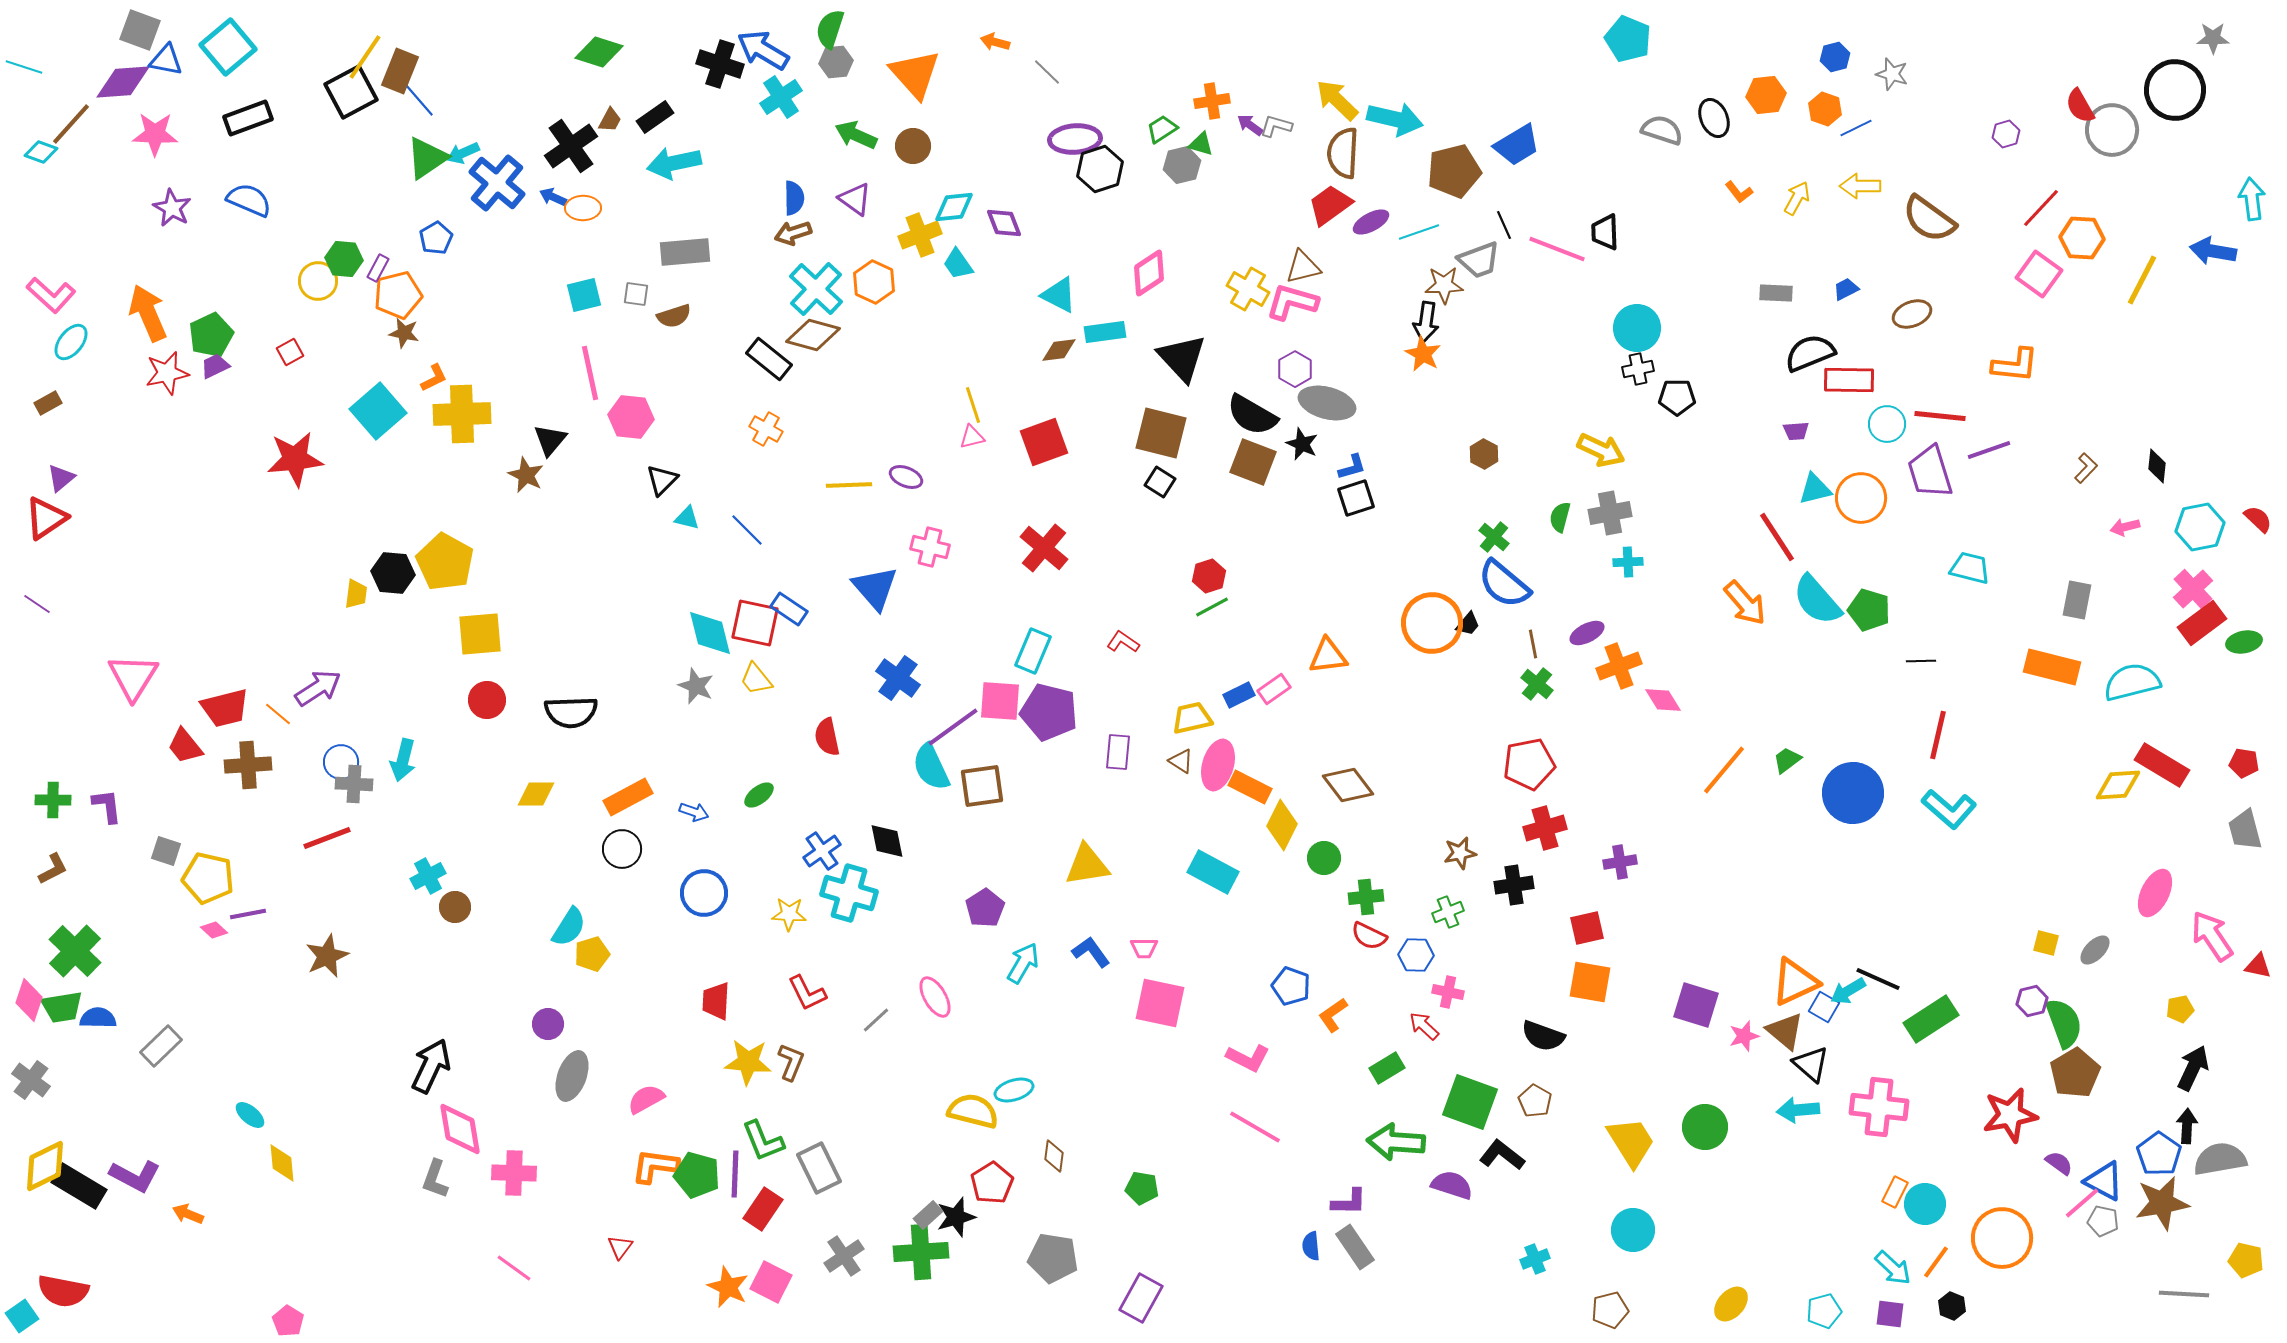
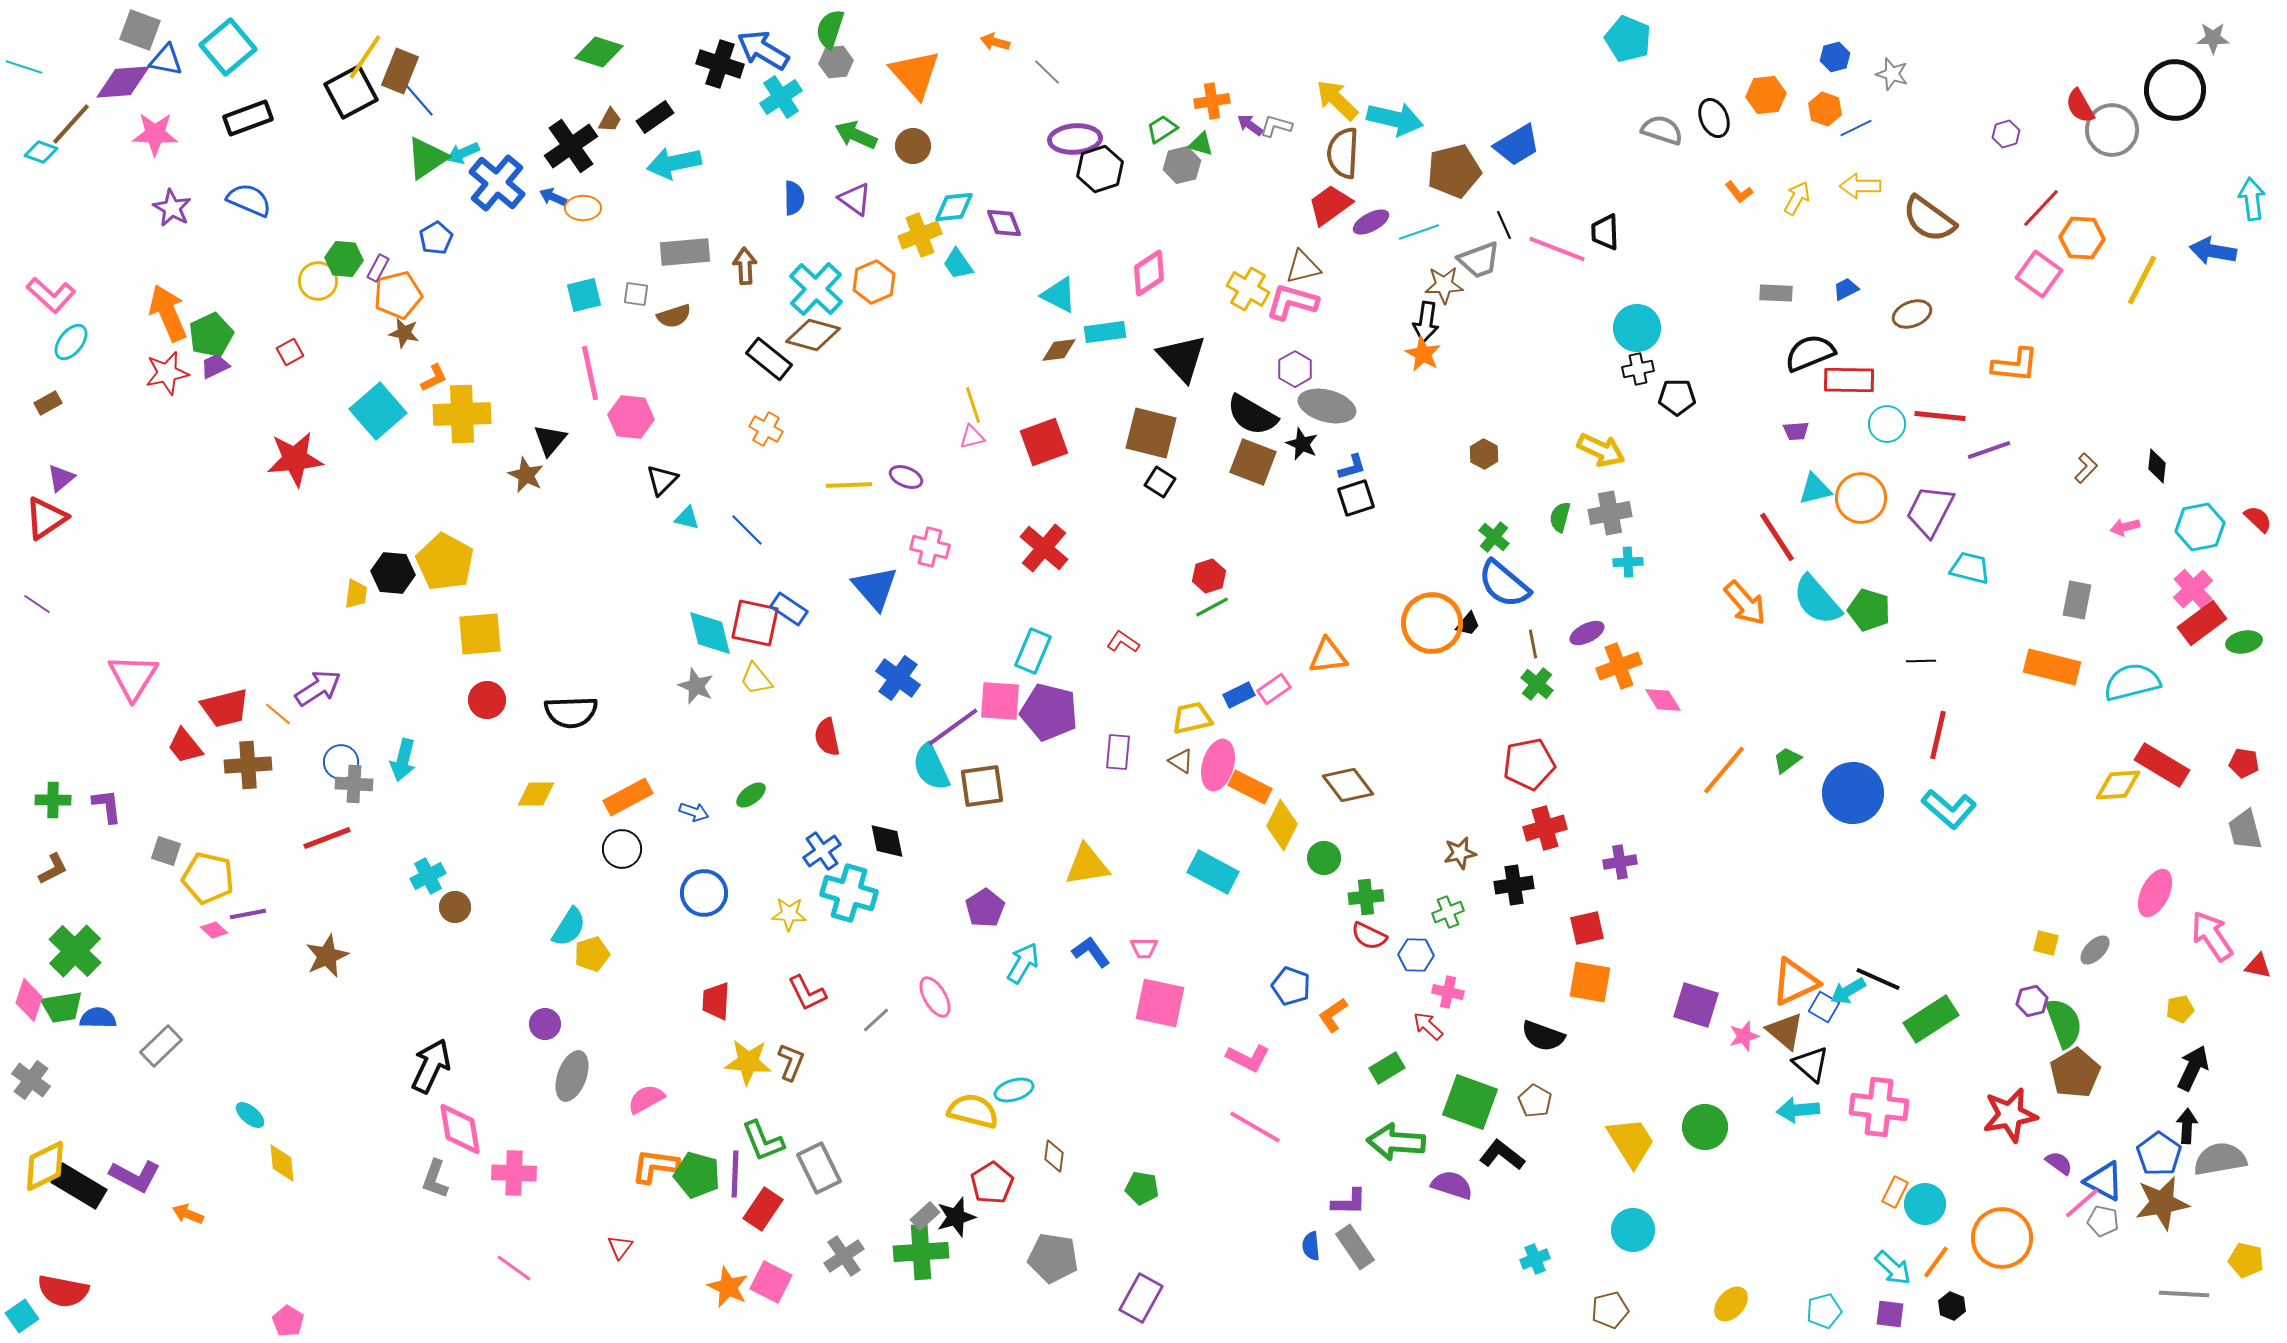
brown arrow at (793, 233): moved 48 px left, 33 px down; rotated 105 degrees clockwise
orange hexagon at (874, 282): rotated 12 degrees clockwise
orange arrow at (148, 313): moved 20 px right
gray ellipse at (1327, 403): moved 3 px down
brown square at (1161, 433): moved 10 px left
purple trapezoid at (1930, 472): moved 39 px down; rotated 44 degrees clockwise
green ellipse at (759, 795): moved 8 px left
purple circle at (548, 1024): moved 3 px left
red arrow at (1424, 1026): moved 4 px right
gray rectangle at (928, 1215): moved 3 px left, 1 px down
